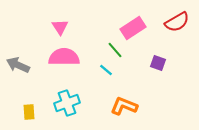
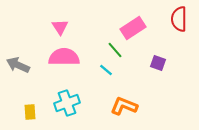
red semicircle: moved 2 px right, 3 px up; rotated 120 degrees clockwise
yellow rectangle: moved 1 px right
